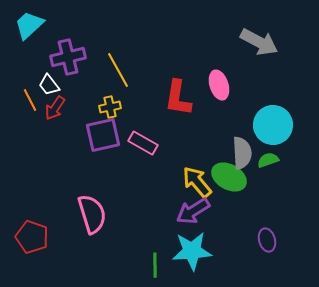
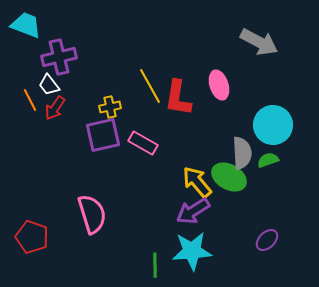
cyan trapezoid: moved 3 px left; rotated 64 degrees clockwise
purple cross: moved 9 px left
yellow line: moved 32 px right, 16 px down
purple ellipse: rotated 60 degrees clockwise
